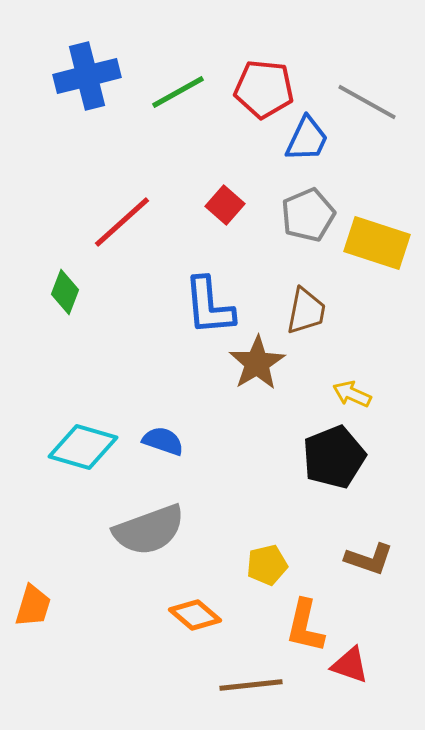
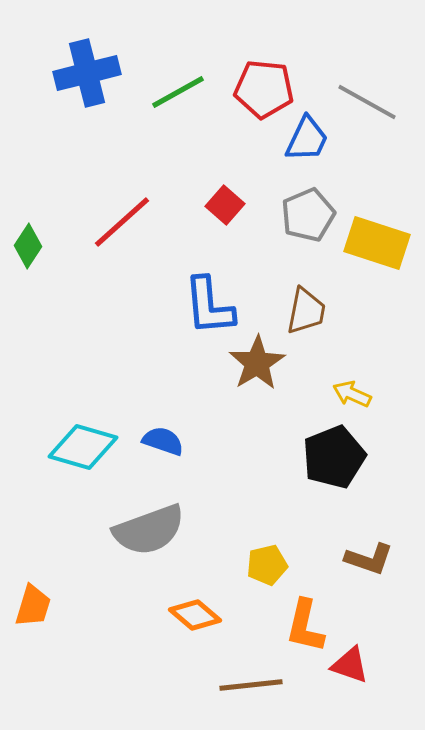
blue cross: moved 3 px up
green diamond: moved 37 px left, 46 px up; rotated 12 degrees clockwise
